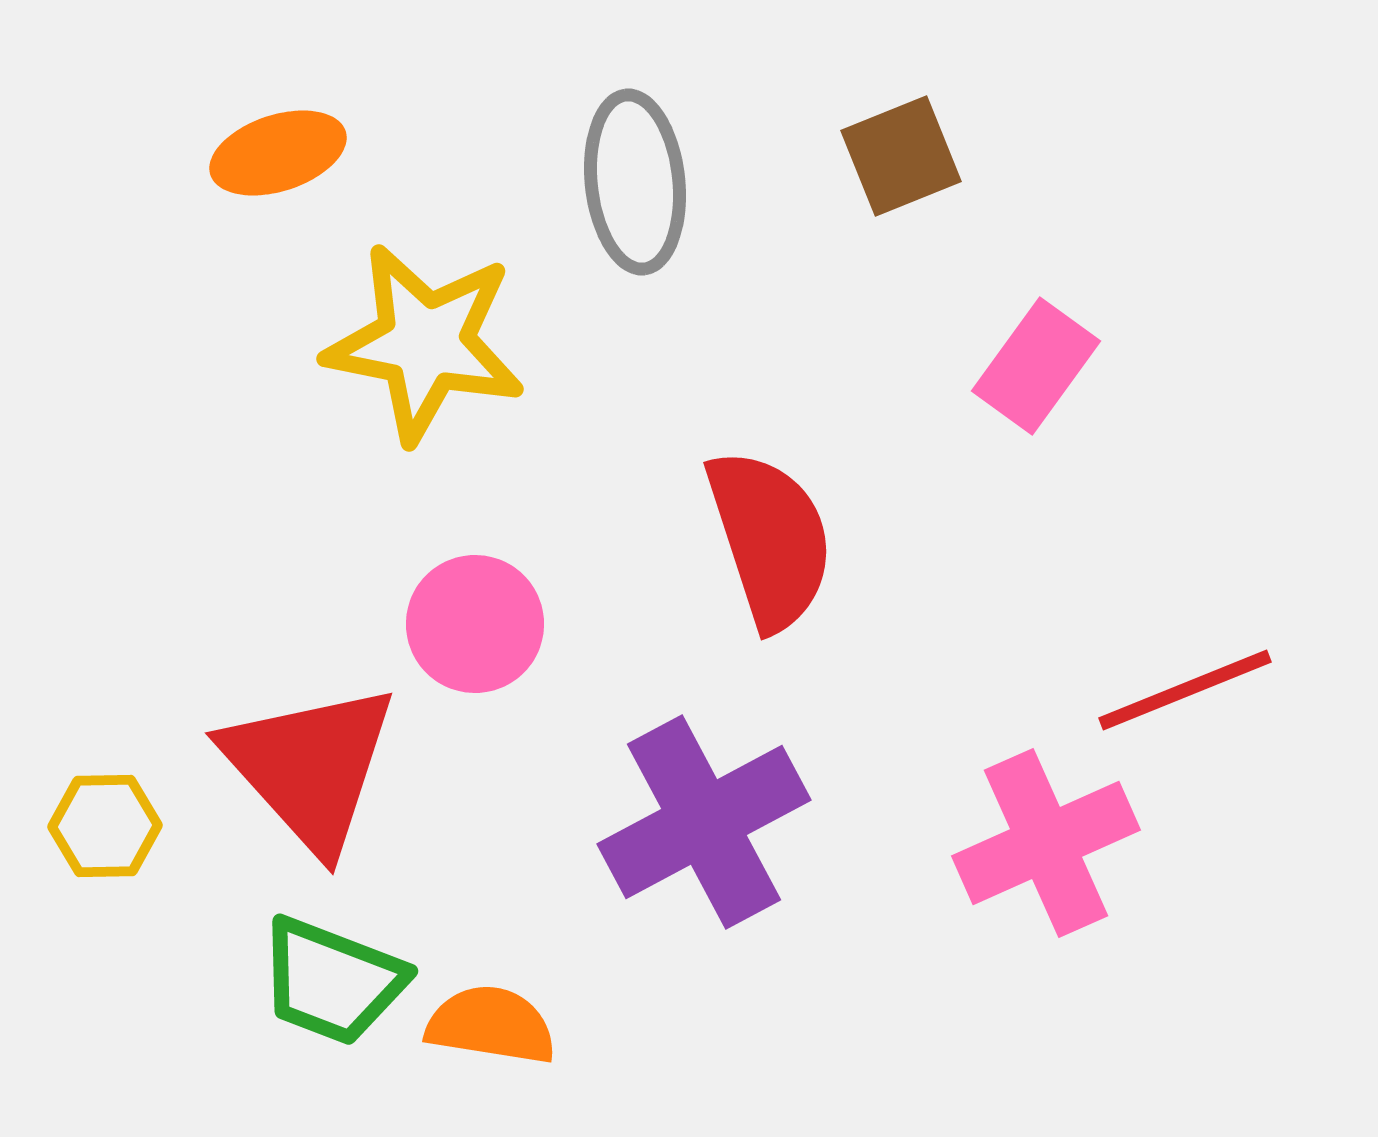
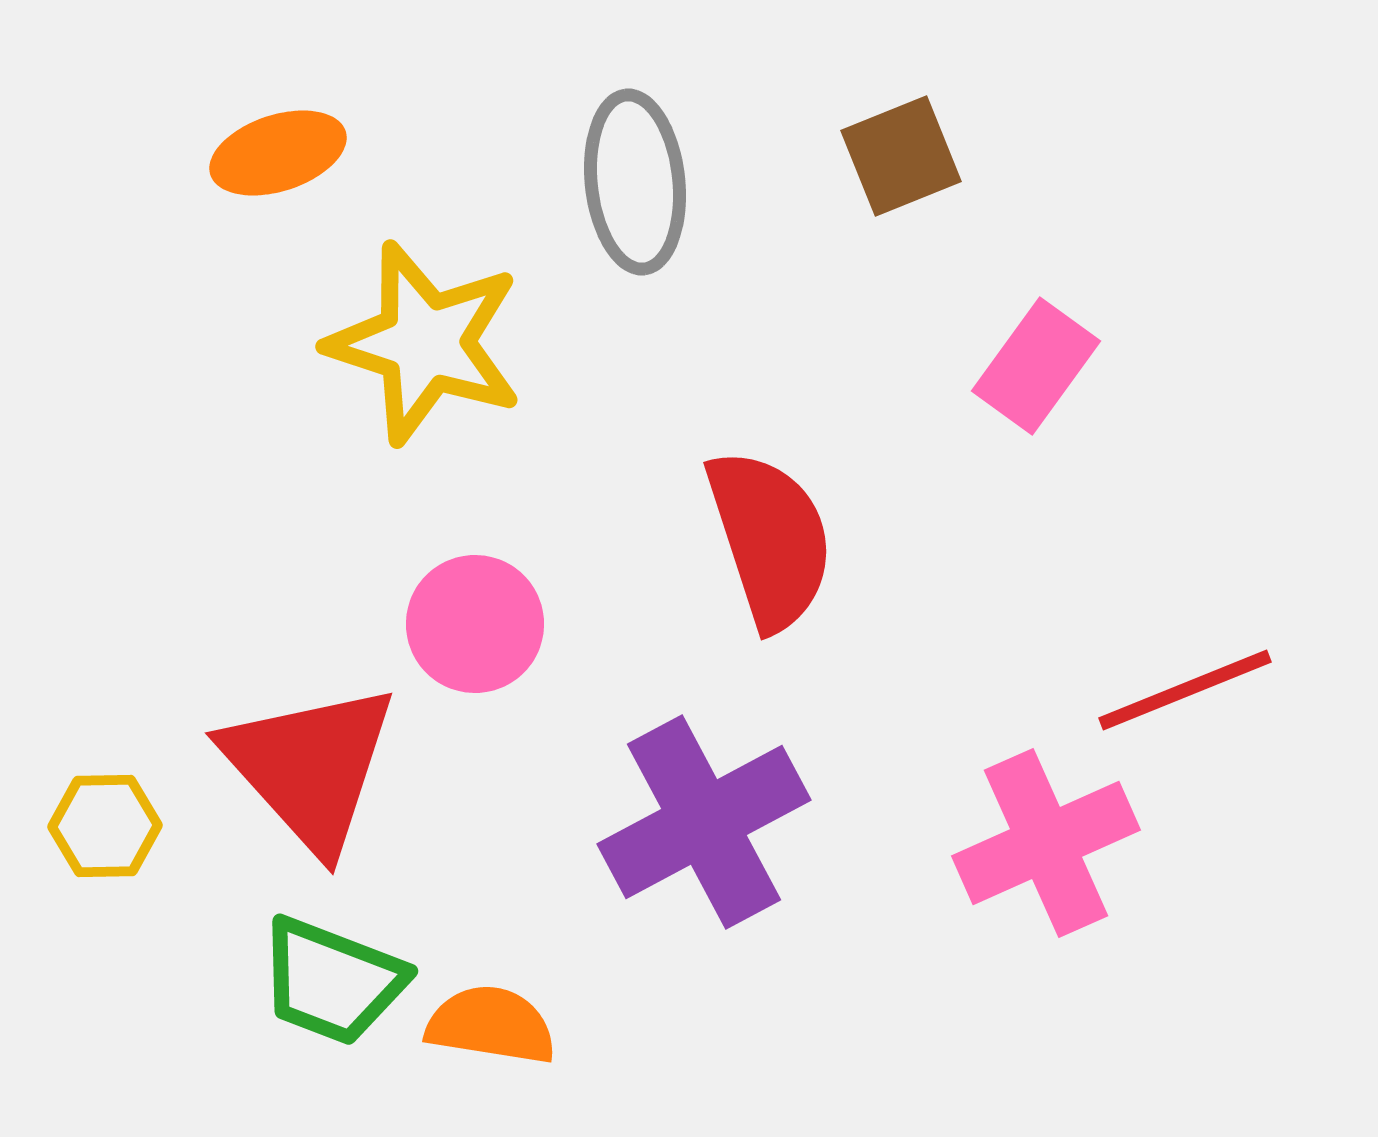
yellow star: rotated 7 degrees clockwise
